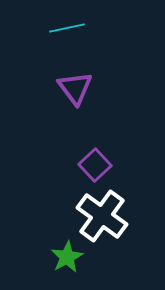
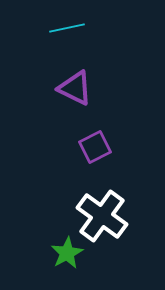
purple triangle: rotated 27 degrees counterclockwise
purple square: moved 18 px up; rotated 16 degrees clockwise
green star: moved 4 px up
